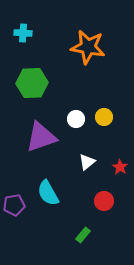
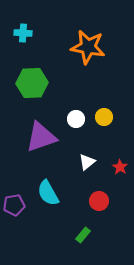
red circle: moved 5 px left
